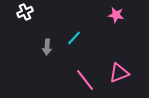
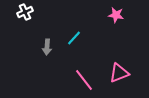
pink line: moved 1 px left
